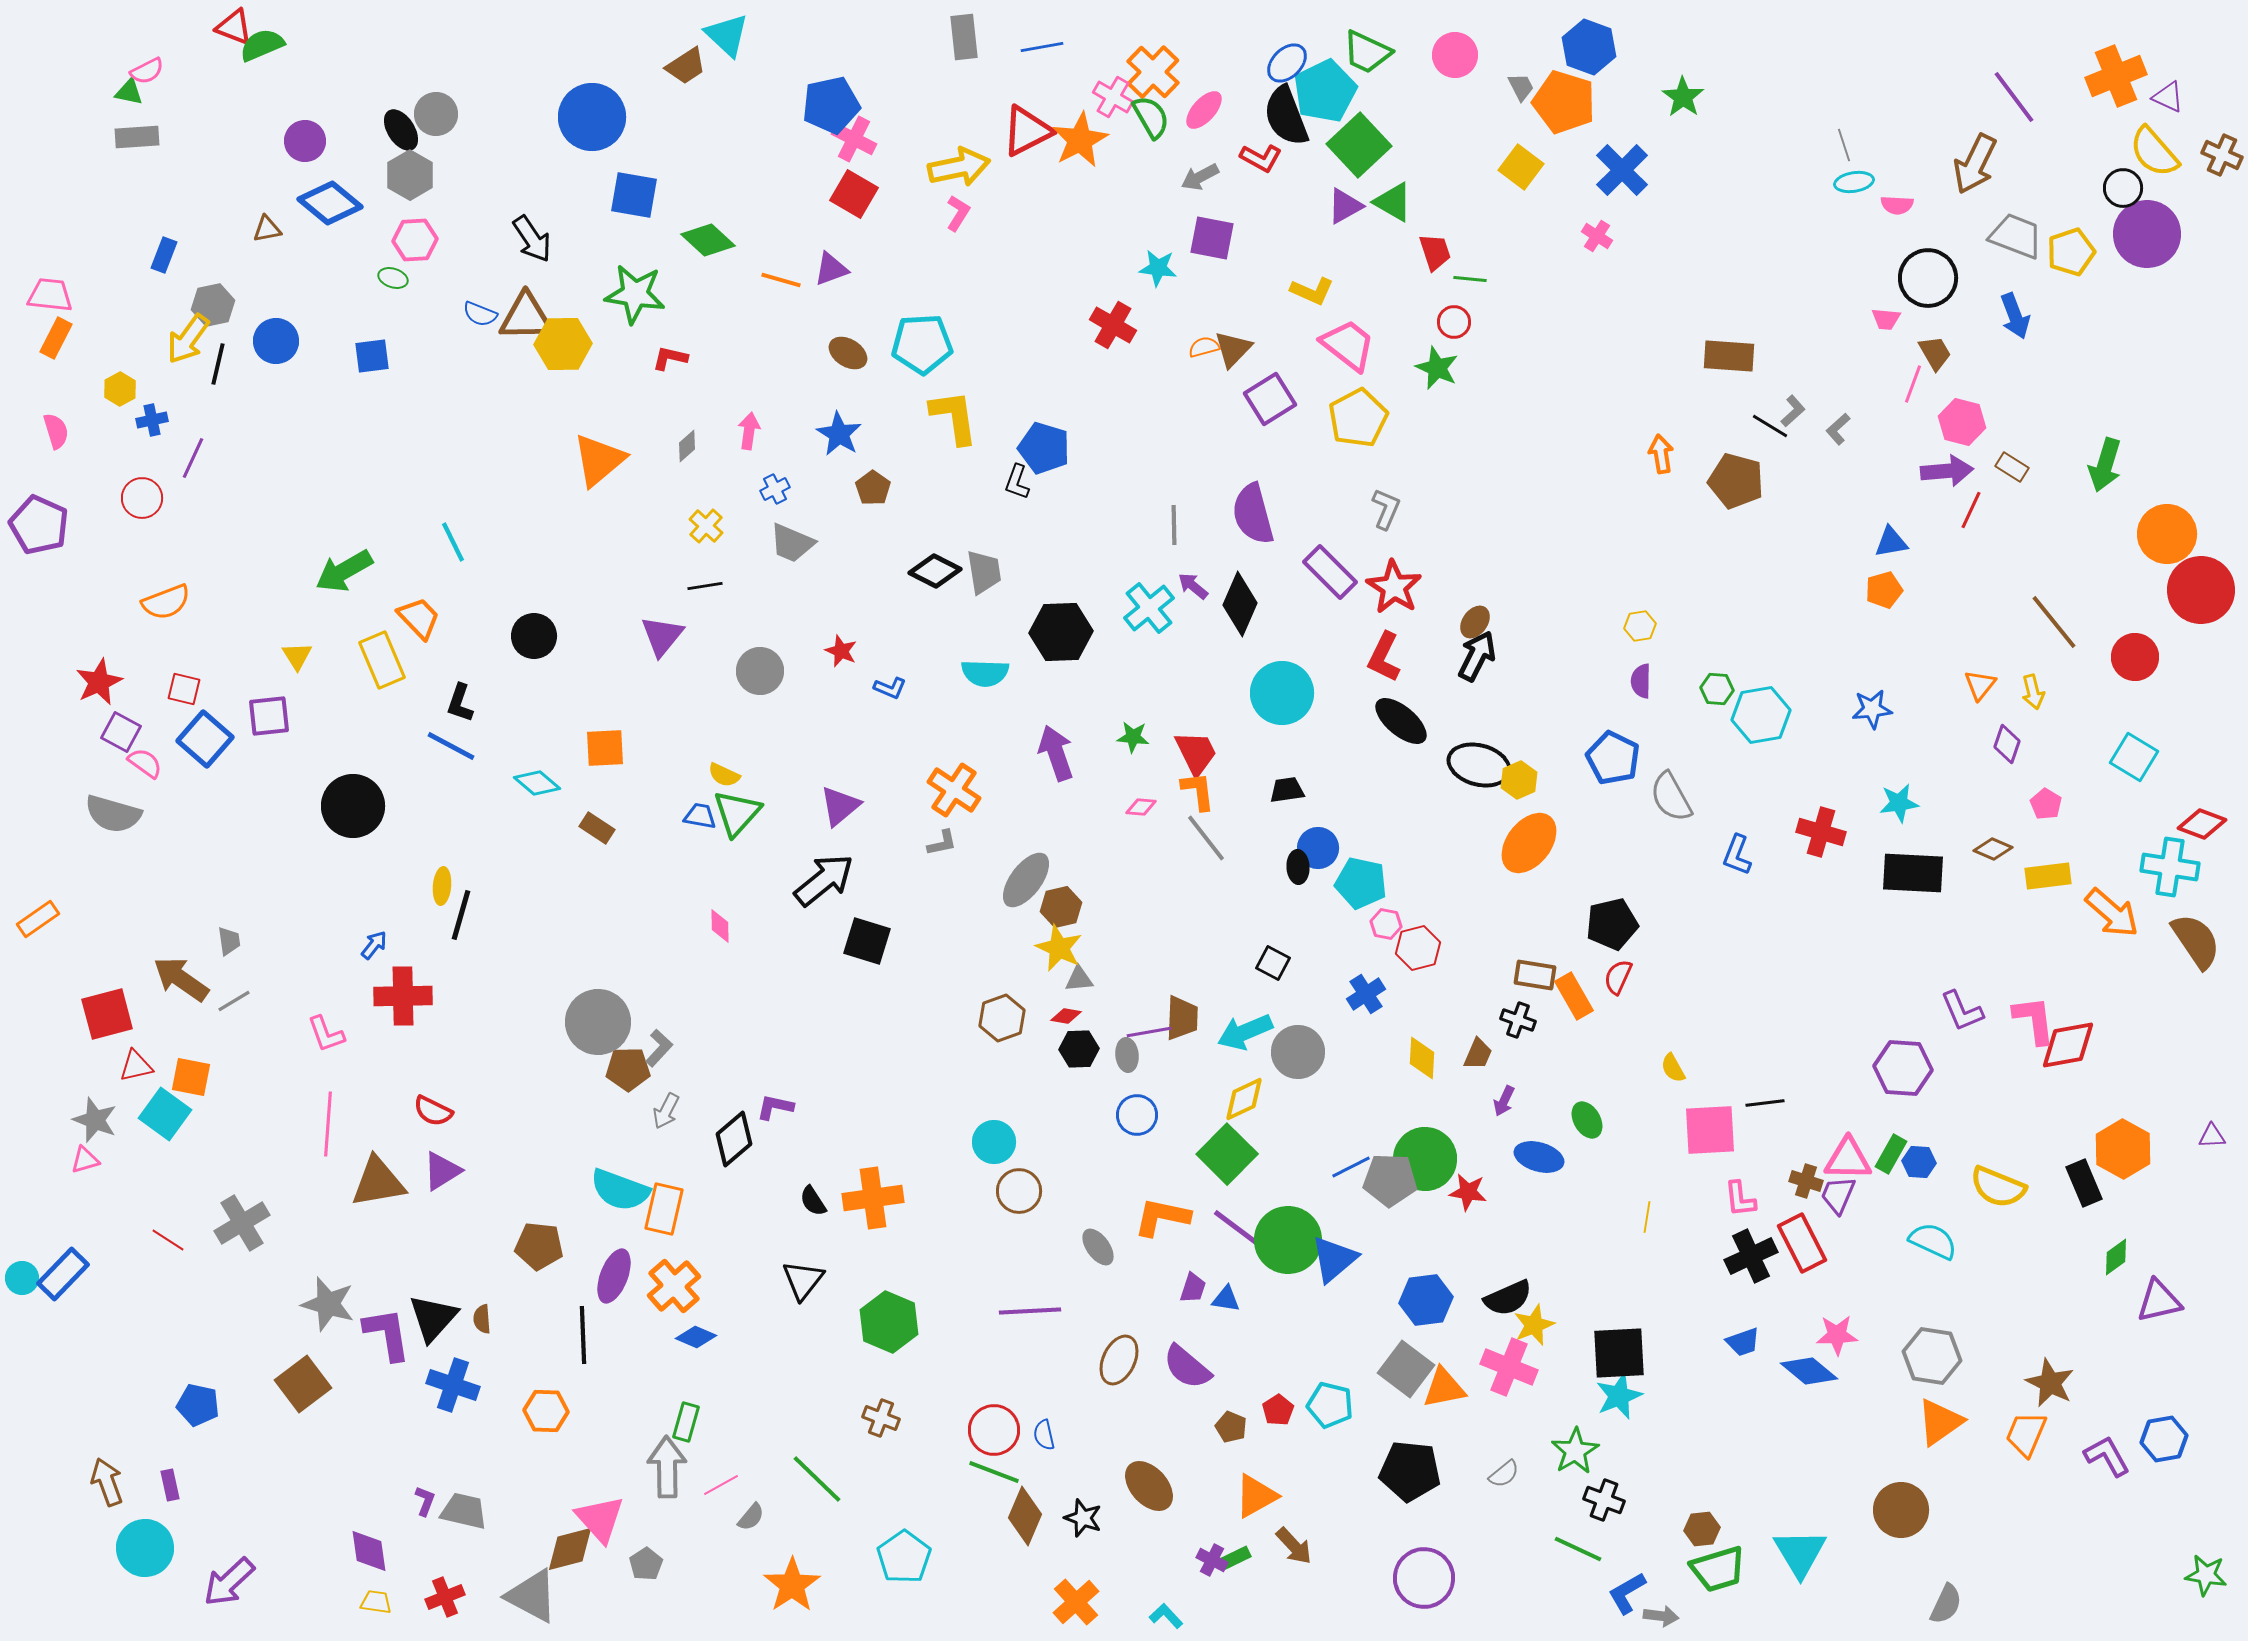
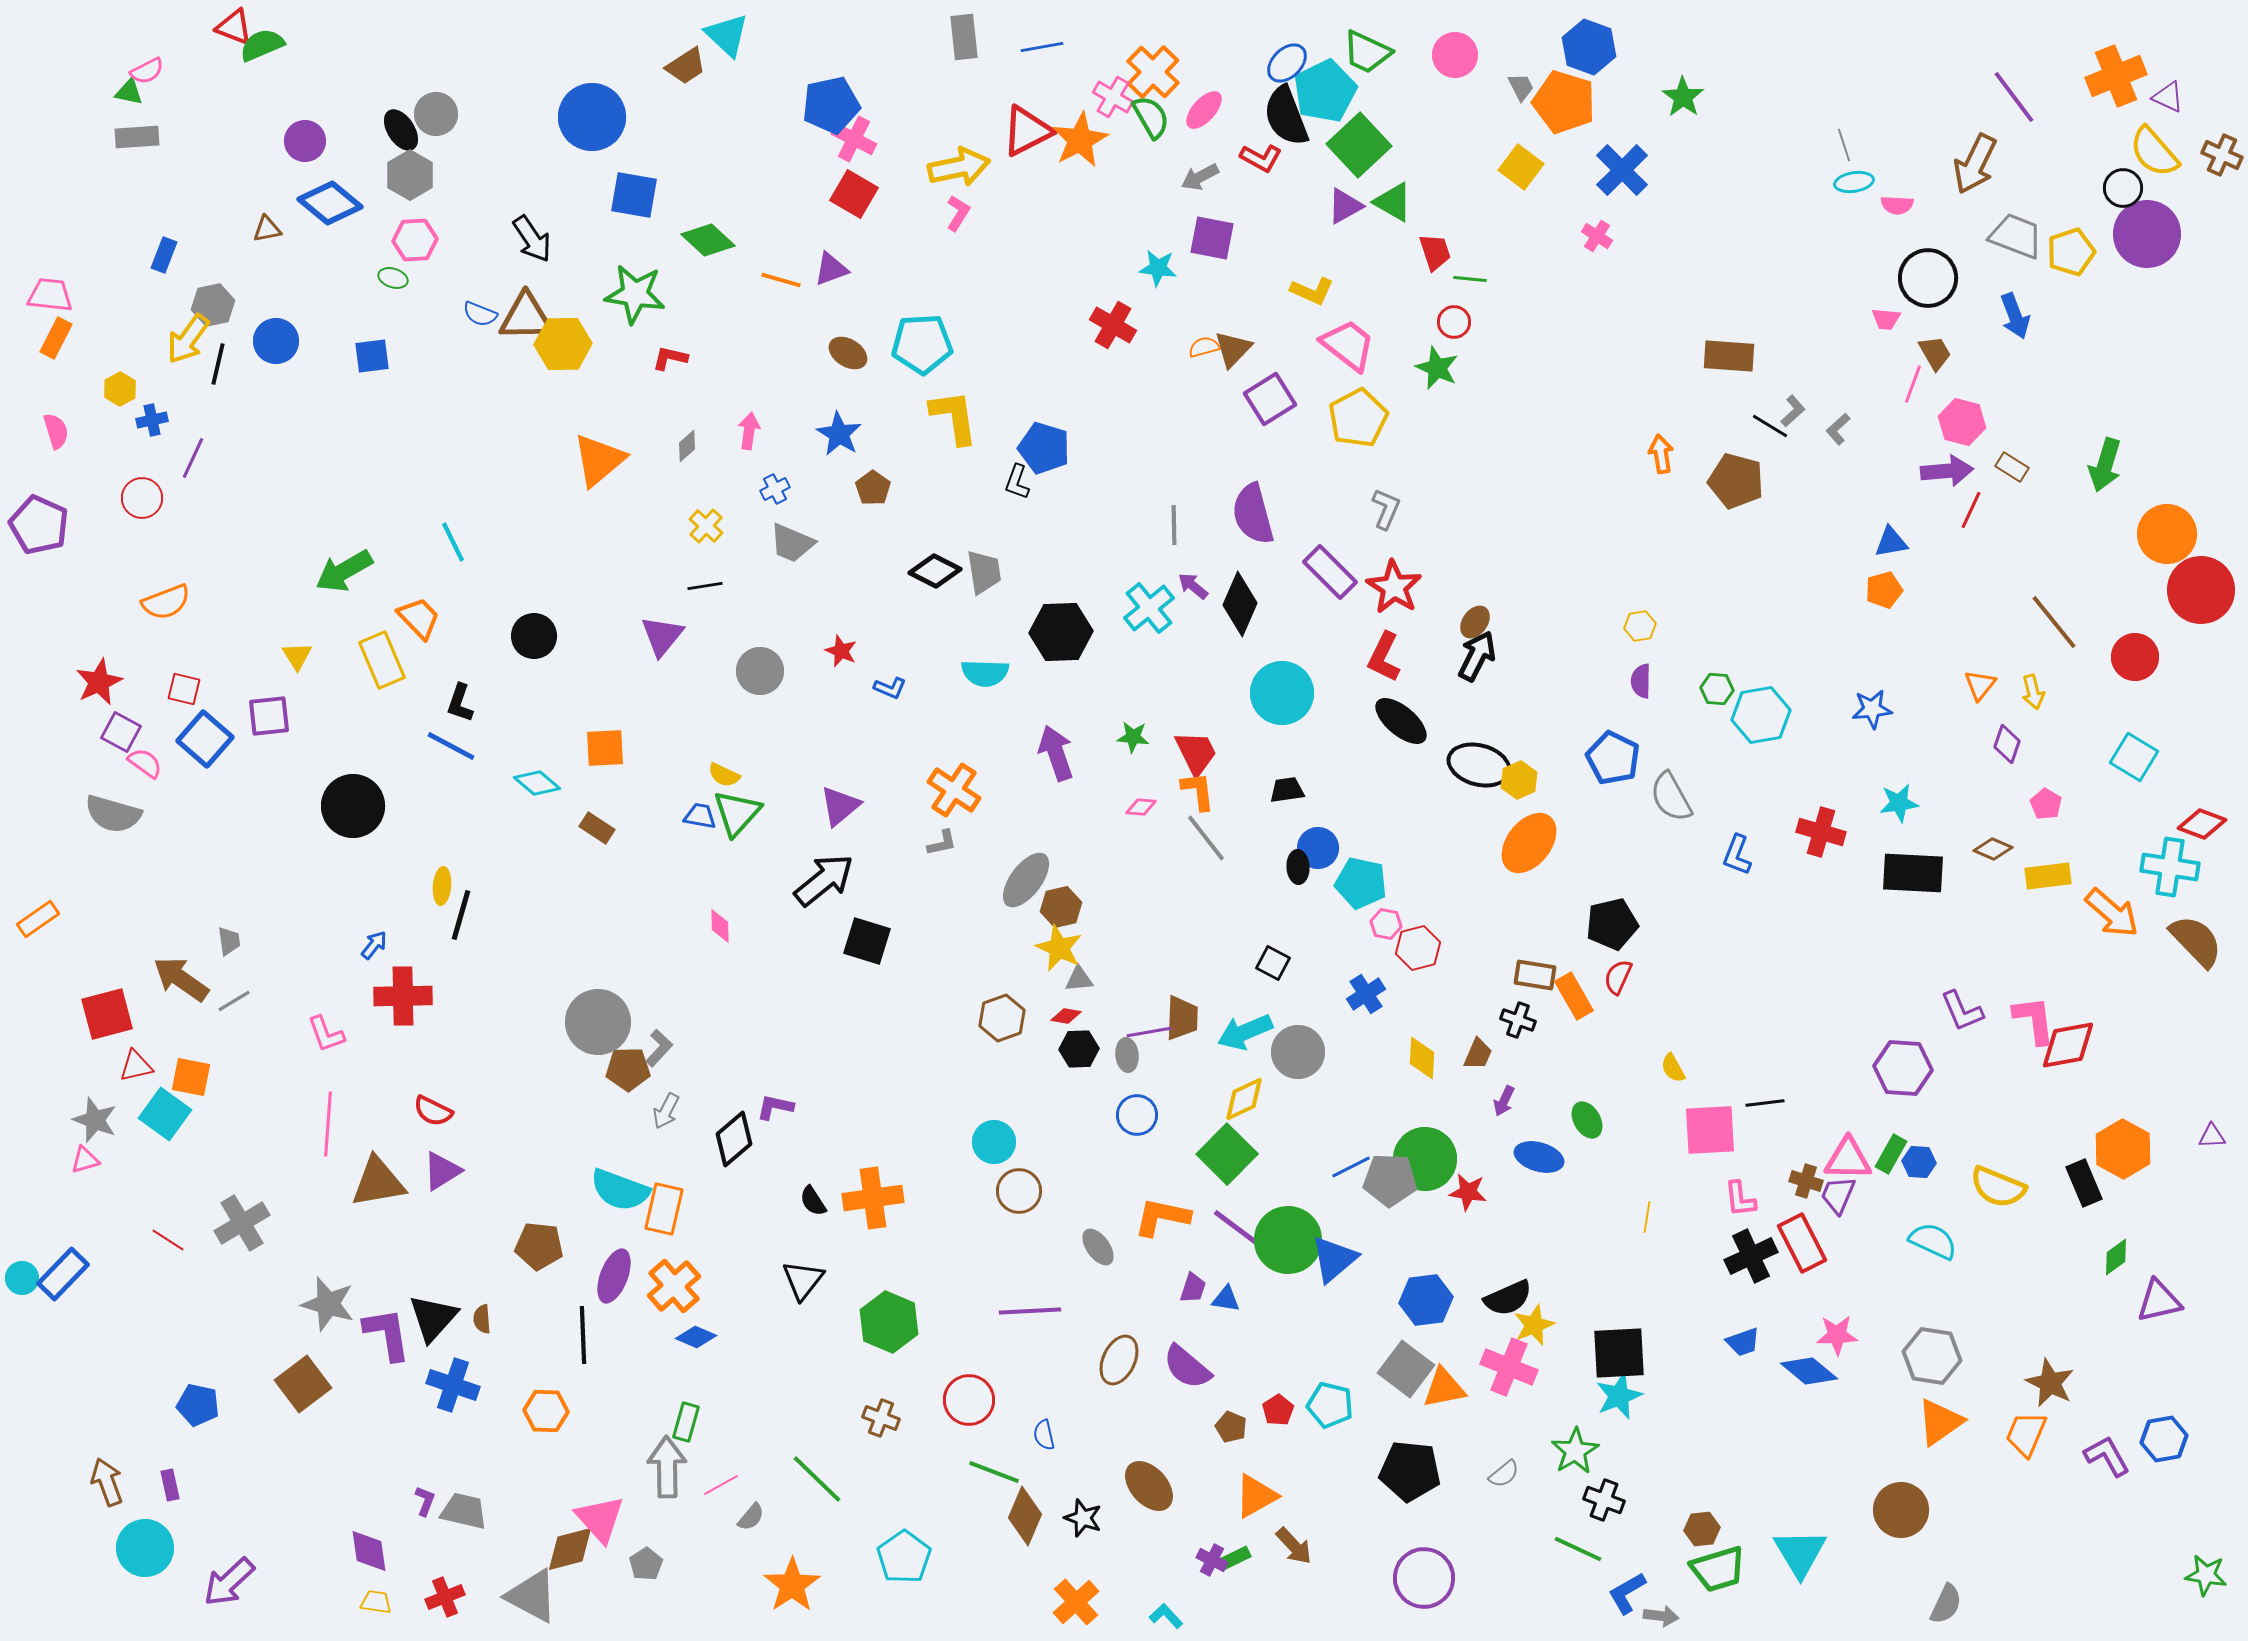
brown semicircle at (2196, 941): rotated 10 degrees counterclockwise
red circle at (994, 1430): moved 25 px left, 30 px up
